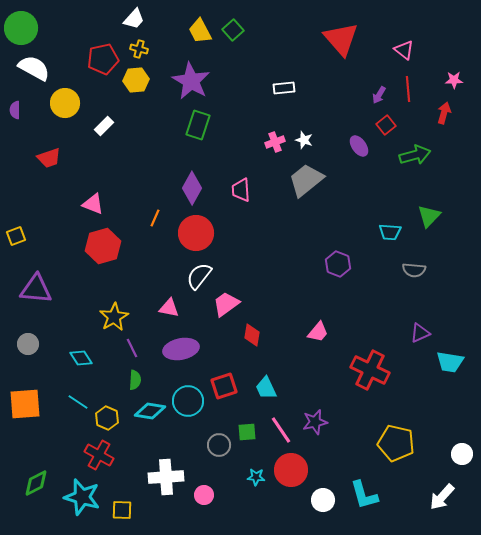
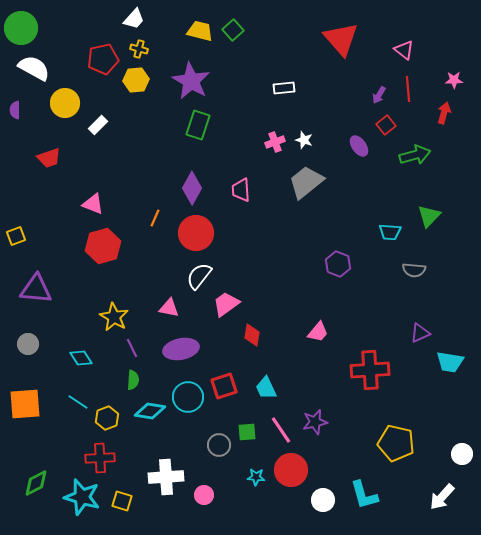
yellow trapezoid at (200, 31): rotated 132 degrees clockwise
white rectangle at (104, 126): moved 6 px left, 1 px up
gray trapezoid at (306, 180): moved 2 px down
yellow star at (114, 317): rotated 12 degrees counterclockwise
red cross at (370, 370): rotated 30 degrees counterclockwise
green semicircle at (135, 380): moved 2 px left
cyan circle at (188, 401): moved 4 px up
yellow hexagon at (107, 418): rotated 15 degrees clockwise
red cross at (99, 455): moved 1 px right, 3 px down; rotated 32 degrees counterclockwise
yellow square at (122, 510): moved 9 px up; rotated 15 degrees clockwise
